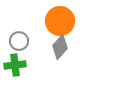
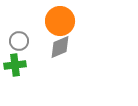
gray diamond: rotated 25 degrees clockwise
